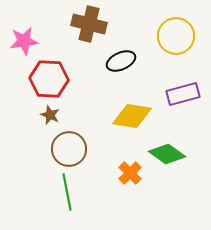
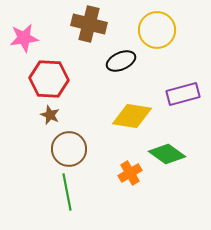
yellow circle: moved 19 px left, 6 px up
pink star: moved 3 px up
orange cross: rotated 15 degrees clockwise
